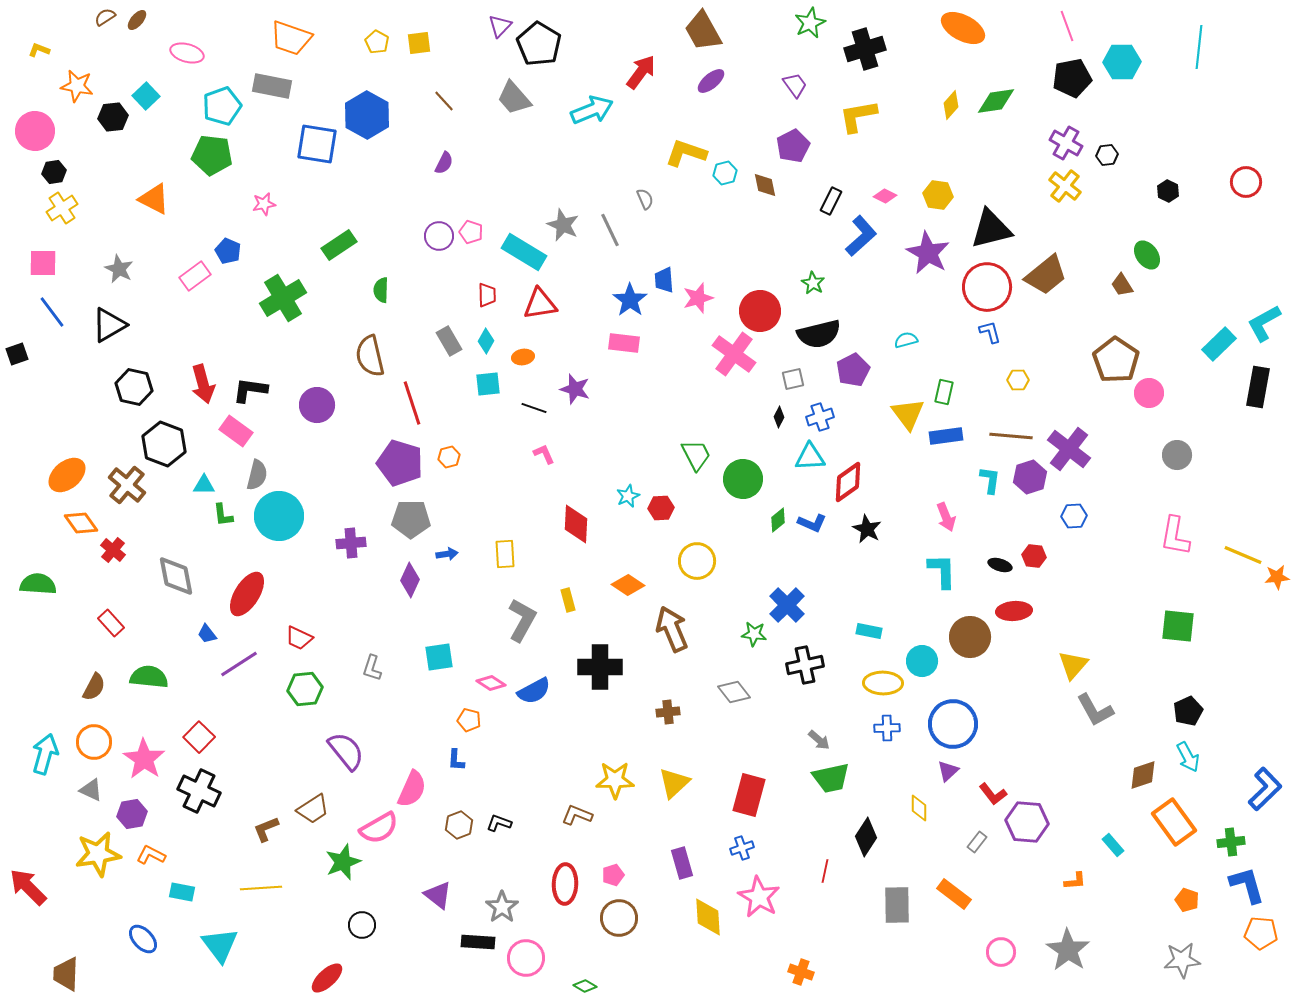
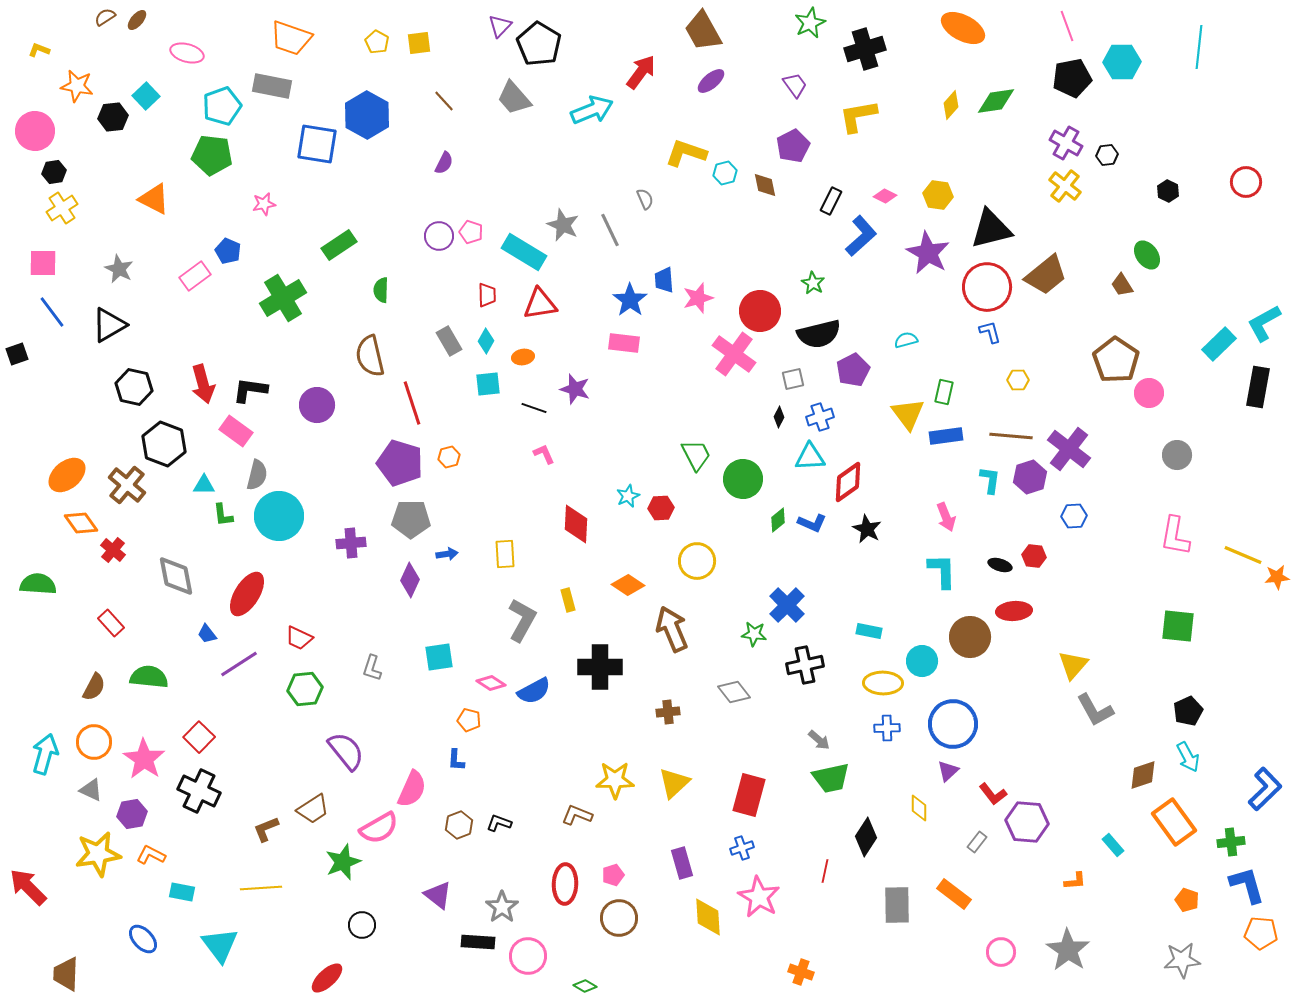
pink circle at (526, 958): moved 2 px right, 2 px up
